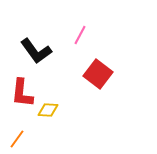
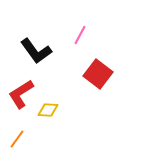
red L-shape: moved 1 px left, 1 px down; rotated 52 degrees clockwise
